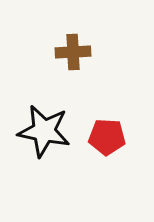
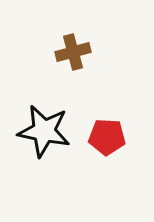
brown cross: rotated 12 degrees counterclockwise
